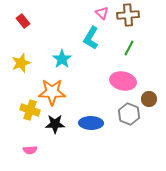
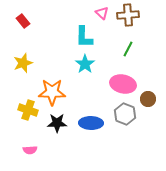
cyan L-shape: moved 7 px left, 1 px up; rotated 30 degrees counterclockwise
green line: moved 1 px left, 1 px down
cyan star: moved 23 px right, 5 px down
yellow star: moved 2 px right
pink ellipse: moved 3 px down
brown circle: moved 1 px left
yellow cross: moved 2 px left
gray hexagon: moved 4 px left
black star: moved 2 px right, 1 px up
